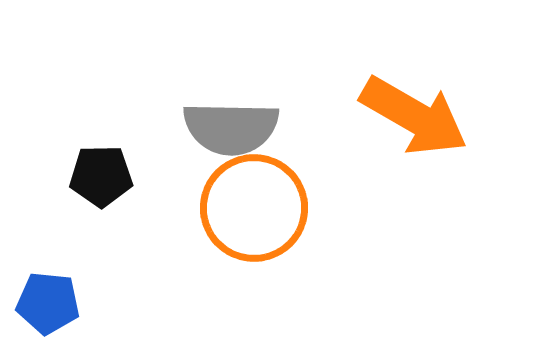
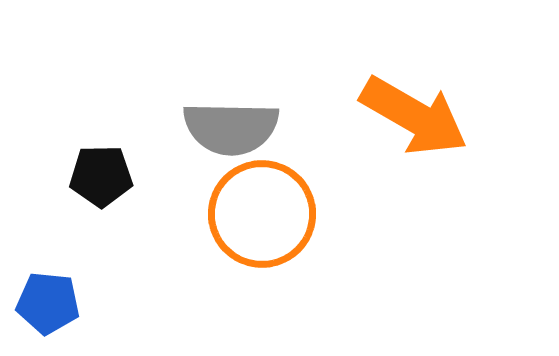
orange circle: moved 8 px right, 6 px down
